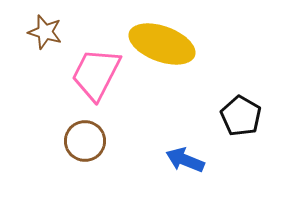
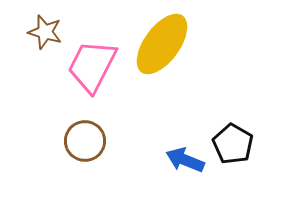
yellow ellipse: rotated 74 degrees counterclockwise
pink trapezoid: moved 4 px left, 8 px up
black pentagon: moved 8 px left, 28 px down
